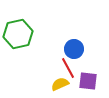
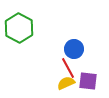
green hexagon: moved 1 px right, 6 px up; rotated 20 degrees counterclockwise
yellow semicircle: moved 6 px right, 1 px up
